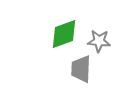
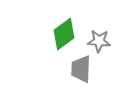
green diamond: rotated 16 degrees counterclockwise
